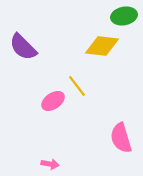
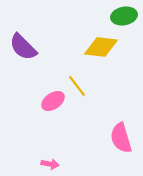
yellow diamond: moved 1 px left, 1 px down
